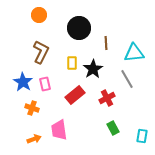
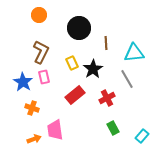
yellow rectangle: rotated 24 degrees counterclockwise
pink rectangle: moved 1 px left, 7 px up
pink trapezoid: moved 4 px left
cyan rectangle: rotated 32 degrees clockwise
